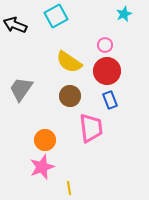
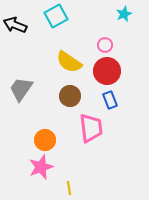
pink star: moved 1 px left
